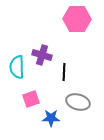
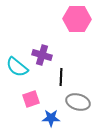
cyan semicircle: rotated 50 degrees counterclockwise
black line: moved 3 px left, 5 px down
